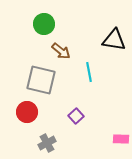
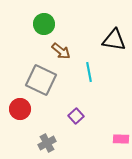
gray square: rotated 12 degrees clockwise
red circle: moved 7 px left, 3 px up
